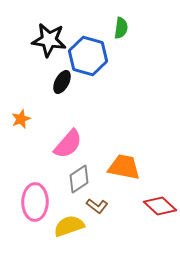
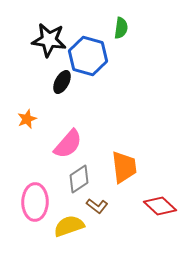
orange star: moved 6 px right
orange trapezoid: rotated 72 degrees clockwise
